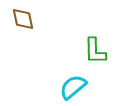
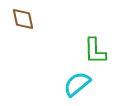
cyan semicircle: moved 4 px right, 3 px up
